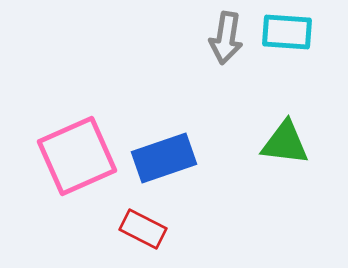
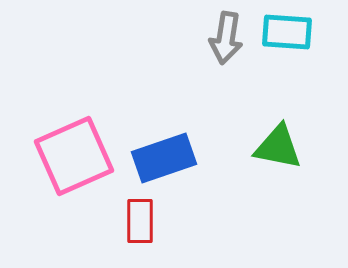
green triangle: moved 7 px left, 4 px down; rotated 4 degrees clockwise
pink square: moved 3 px left
red rectangle: moved 3 px left, 8 px up; rotated 63 degrees clockwise
